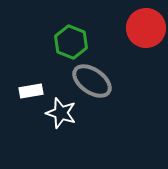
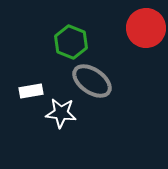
white star: rotated 12 degrees counterclockwise
